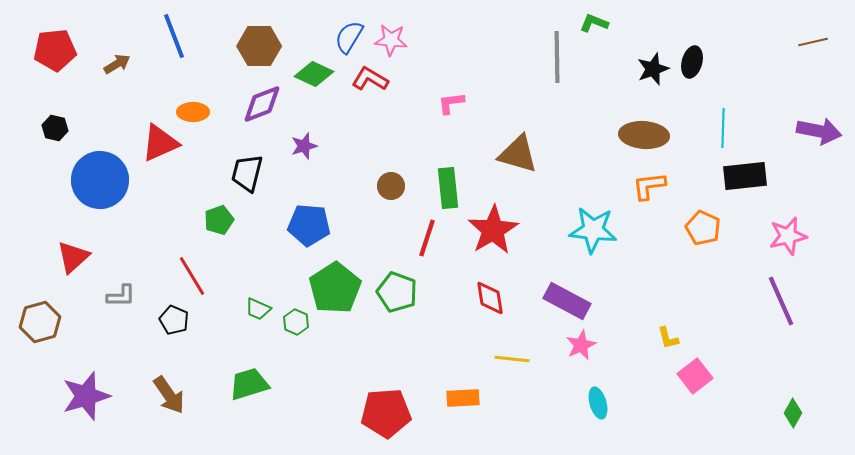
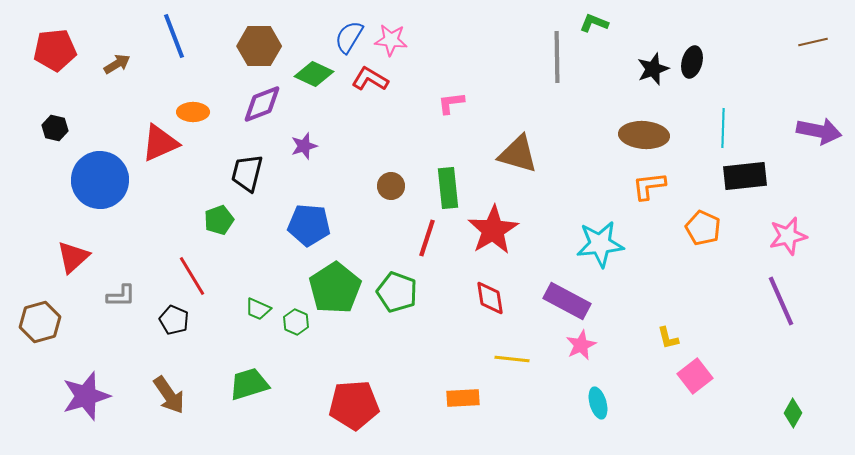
cyan star at (593, 230): moved 7 px right, 14 px down; rotated 12 degrees counterclockwise
red pentagon at (386, 413): moved 32 px left, 8 px up
